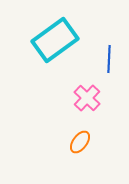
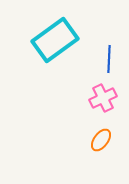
pink cross: moved 16 px right; rotated 20 degrees clockwise
orange ellipse: moved 21 px right, 2 px up
